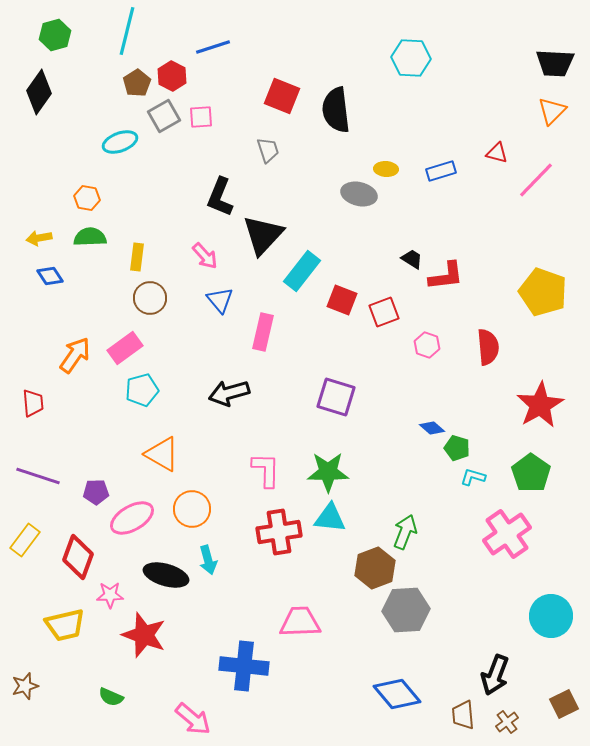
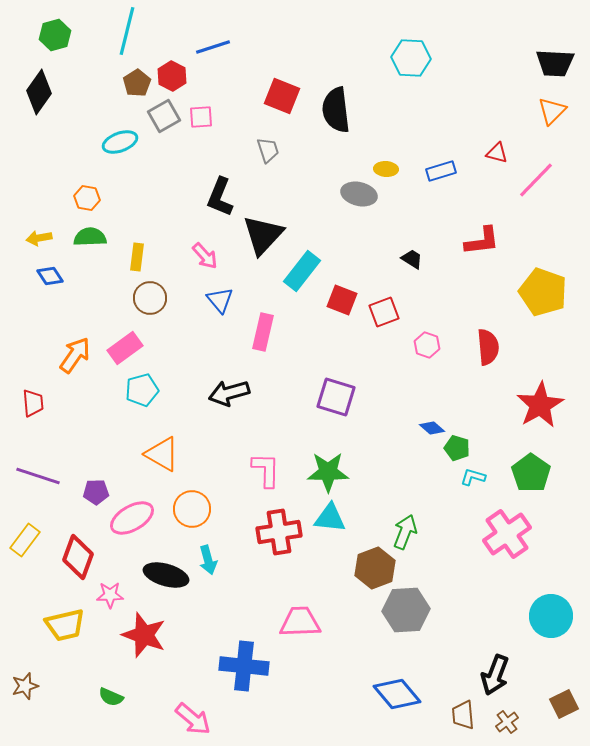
red L-shape at (446, 276): moved 36 px right, 35 px up
